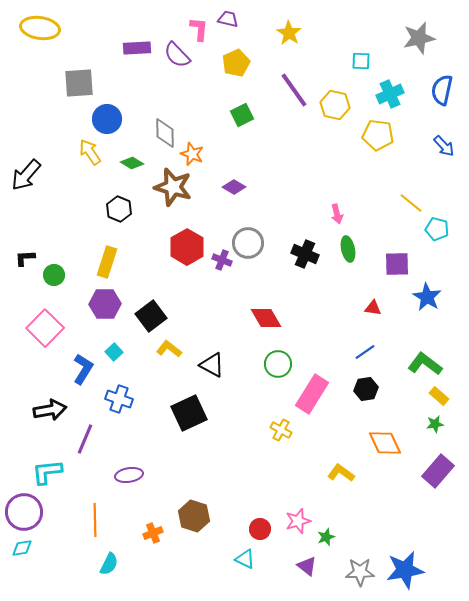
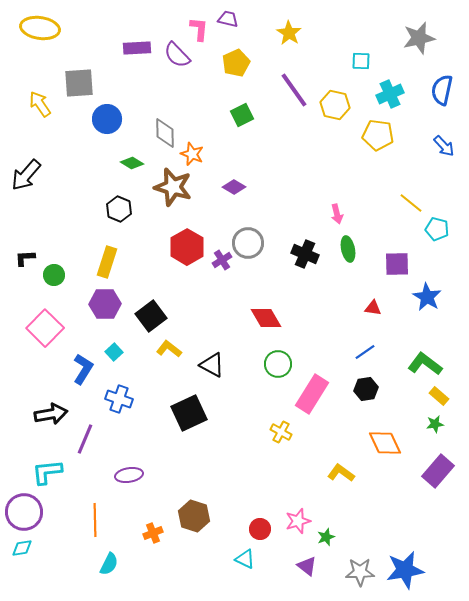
yellow arrow at (90, 152): moved 50 px left, 48 px up
purple cross at (222, 260): rotated 36 degrees clockwise
black arrow at (50, 410): moved 1 px right, 4 px down
yellow cross at (281, 430): moved 2 px down
